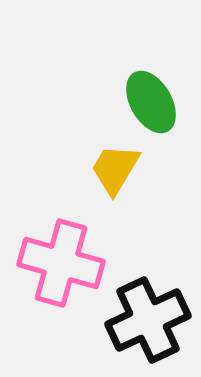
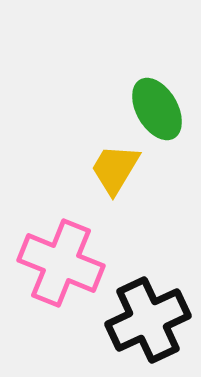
green ellipse: moved 6 px right, 7 px down
pink cross: rotated 6 degrees clockwise
